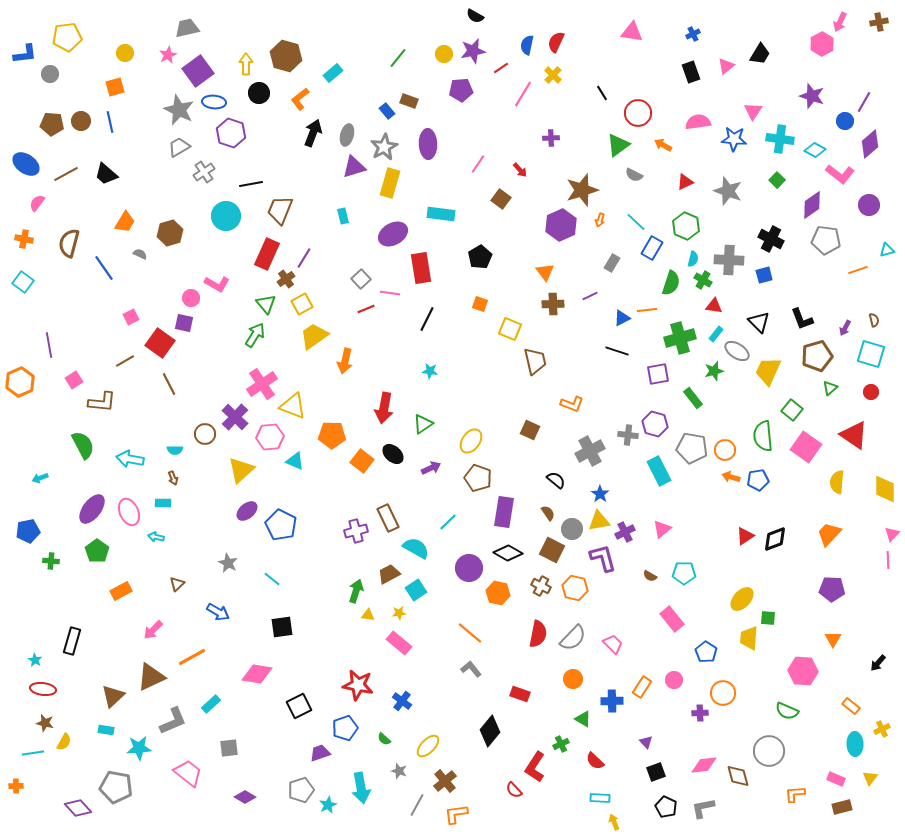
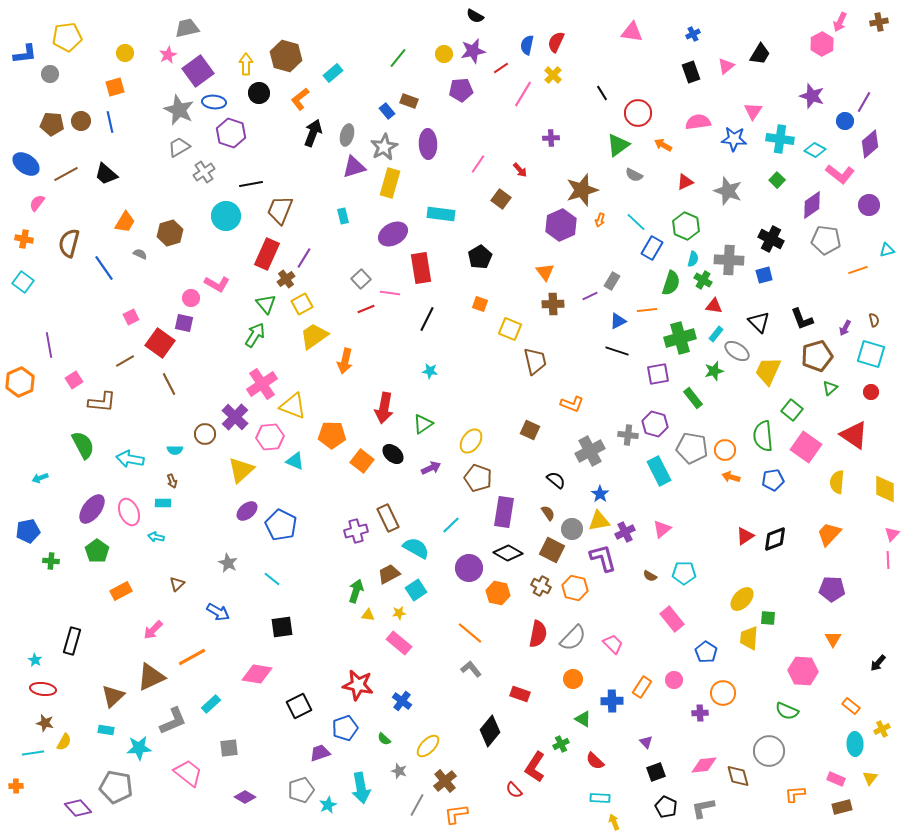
gray rectangle at (612, 263): moved 18 px down
blue triangle at (622, 318): moved 4 px left, 3 px down
brown arrow at (173, 478): moved 1 px left, 3 px down
blue pentagon at (758, 480): moved 15 px right
cyan line at (448, 522): moved 3 px right, 3 px down
